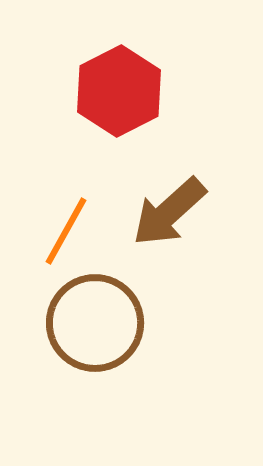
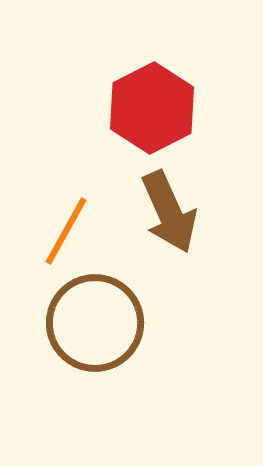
red hexagon: moved 33 px right, 17 px down
brown arrow: rotated 72 degrees counterclockwise
